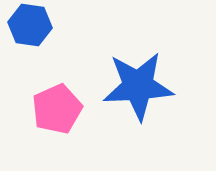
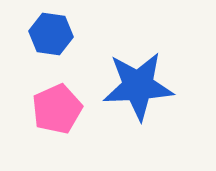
blue hexagon: moved 21 px right, 9 px down
